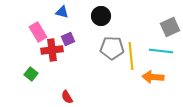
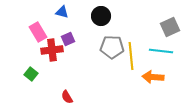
gray pentagon: moved 1 px up
